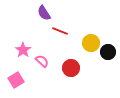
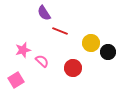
pink star: rotated 21 degrees clockwise
red circle: moved 2 px right
